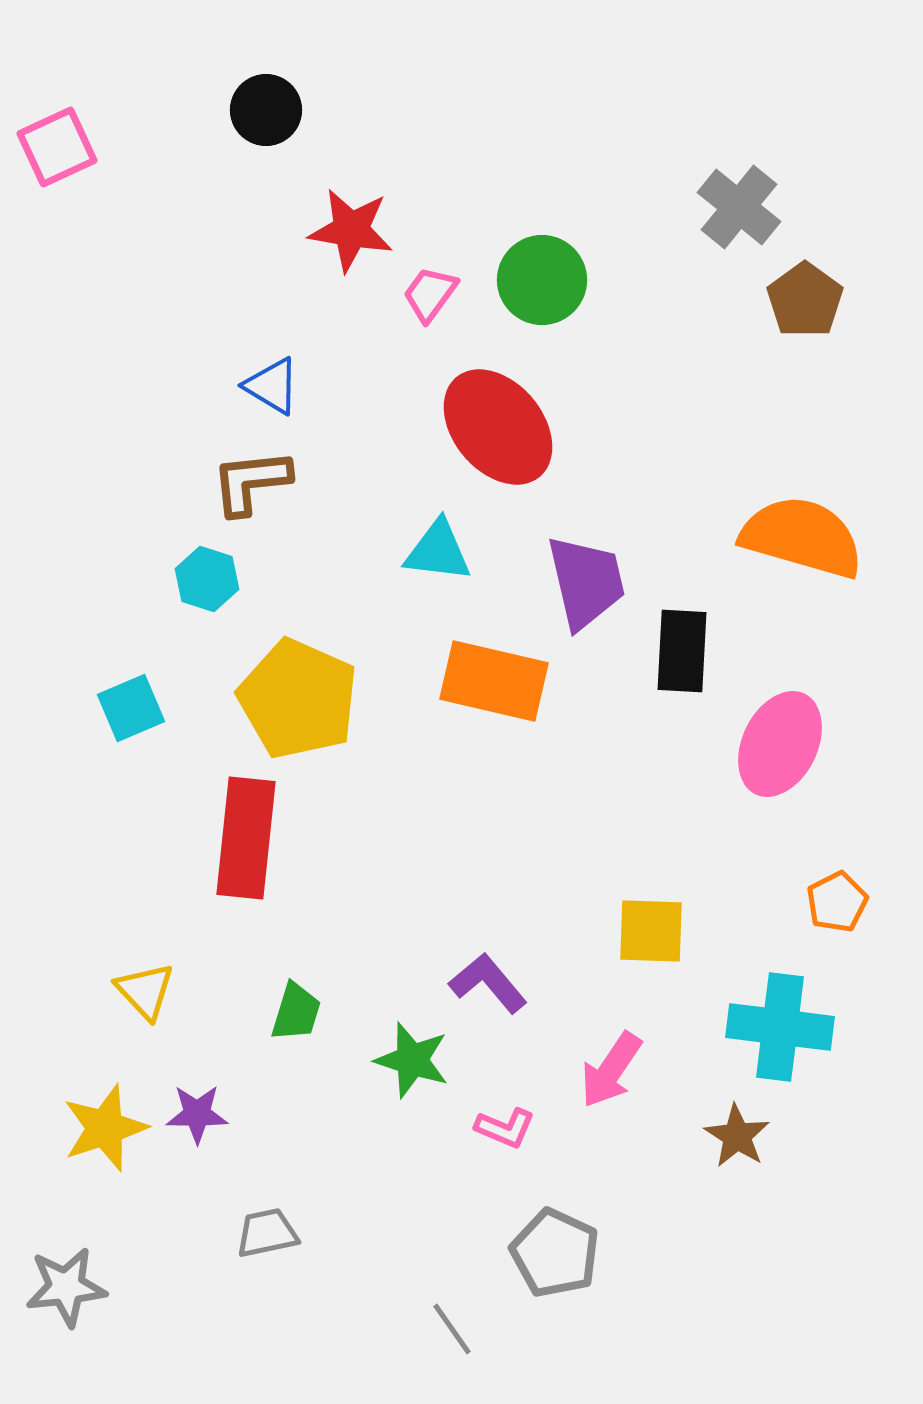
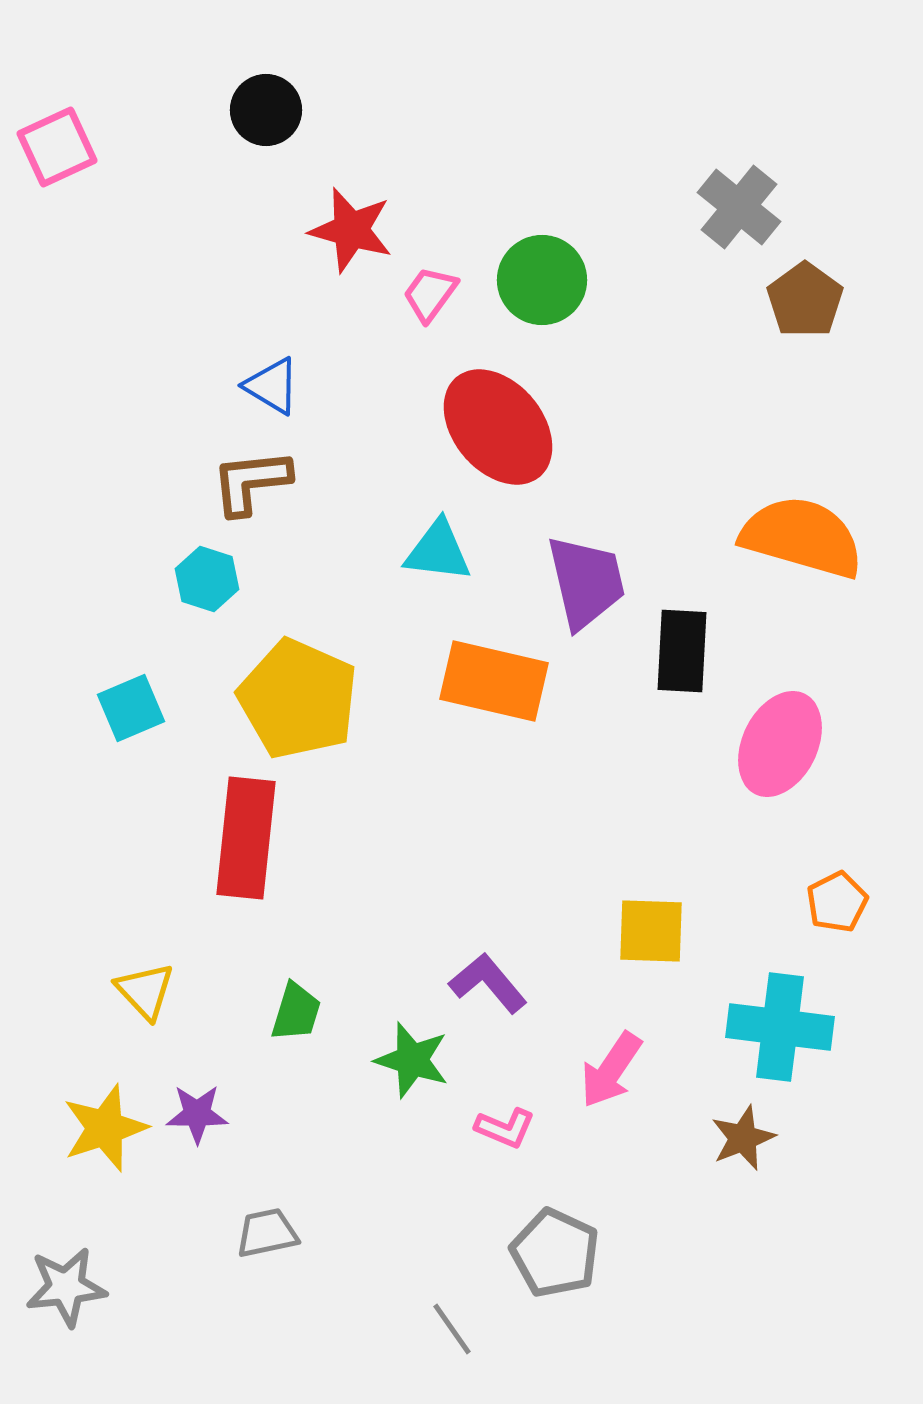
red star: rotated 6 degrees clockwise
brown star: moved 6 px right, 2 px down; rotated 18 degrees clockwise
